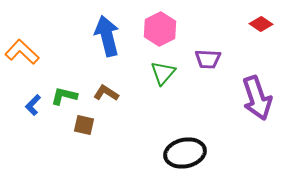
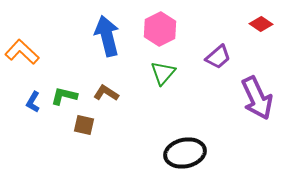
purple trapezoid: moved 10 px right, 2 px up; rotated 44 degrees counterclockwise
purple arrow: rotated 6 degrees counterclockwise
blue L-shape: moved 3 px up; rotated 15 degrees counterclockwise
